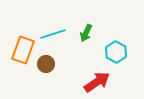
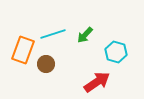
green arrow: moved 1 px left, 2 px down; rotated 18 degrees clockwise
cyan hexagon: rotated 10 degrees counterclockwise
